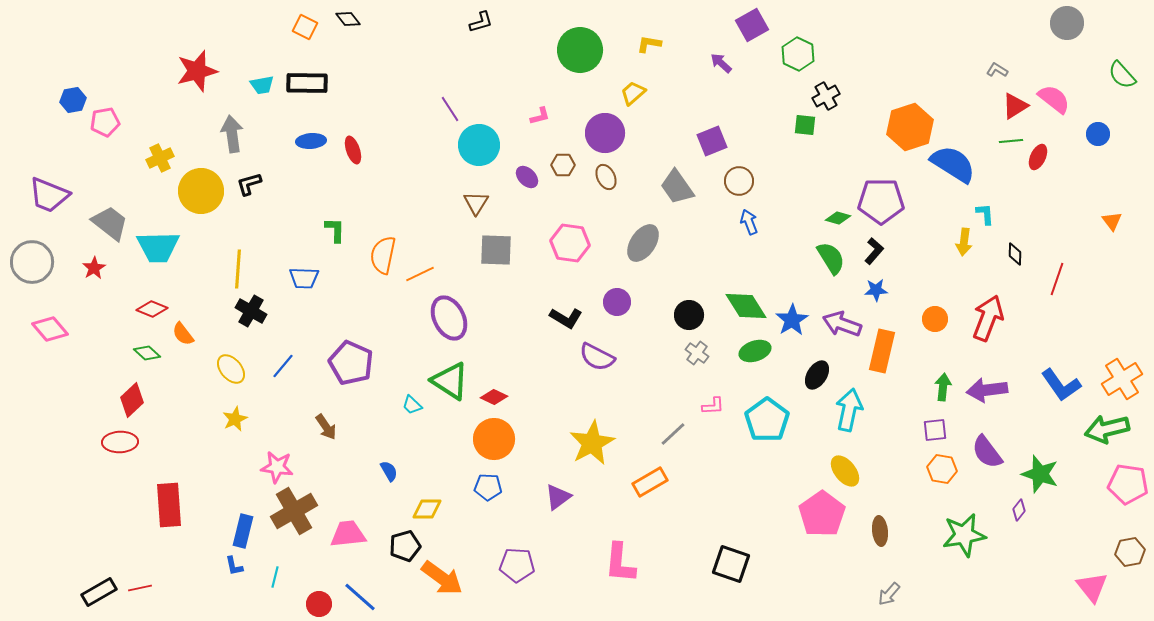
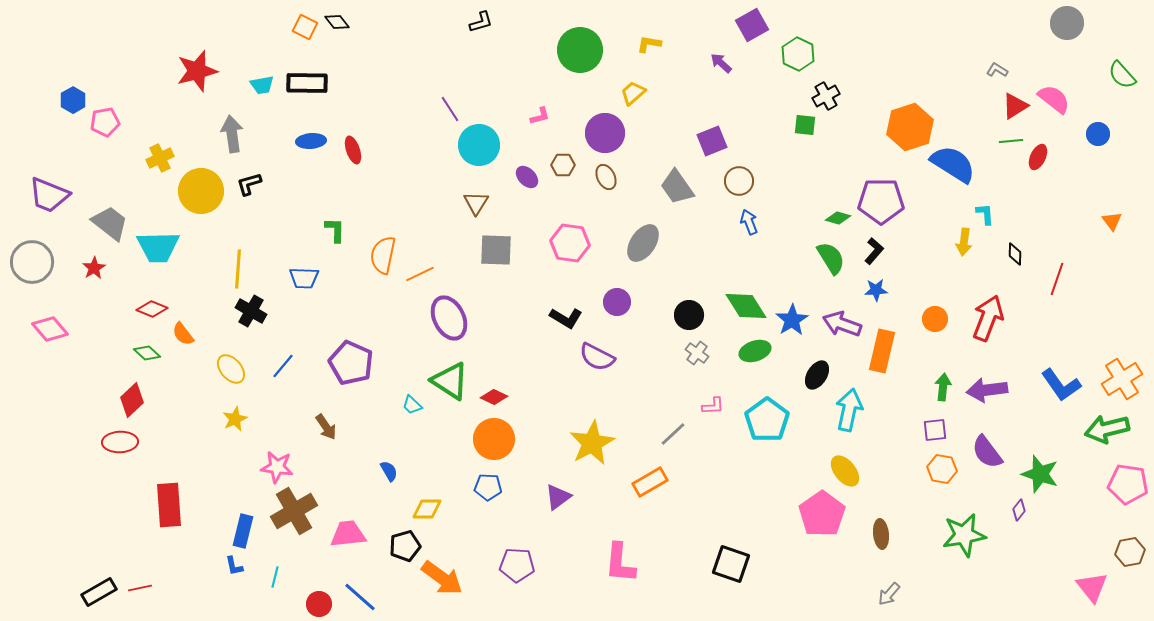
black diamond at (348, 19): moved 11 px left, 3 px down
blue hexagon at (73, 100): rotated 20 degrees counterclockwise
brown ellipse at (880, 531): moved 1 px right, 3 px down
